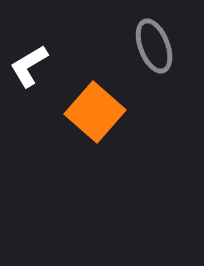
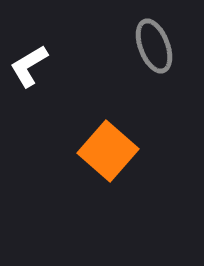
orange square: moved 13 px right, 39 px down
